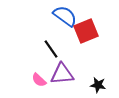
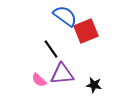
black star: moved 4 px left
